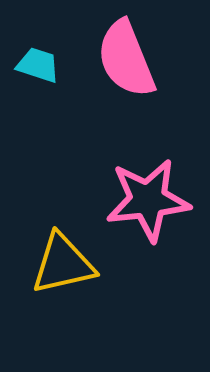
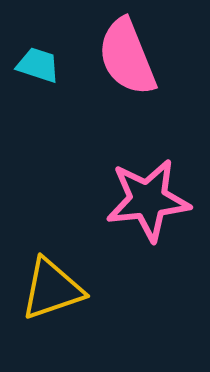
pink semicircle: moved 1 px right, 2 px up
yellow triangle: moved 11 px left, 25 px down; rotated 6 degrees counterclockwise
